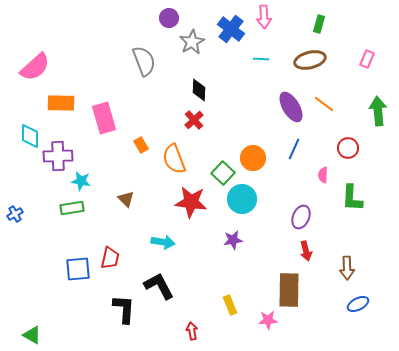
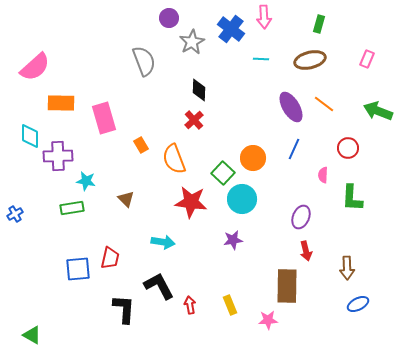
green arrow at (378, 111): rotated 64 degrees counterclockwise
cyan star at (81, 181): moved 5 px right
brown rectangle at (289, 290): moved 2 px left, 4 px up
red arrow at (192, 331): moved 2 px left, 26 px up
